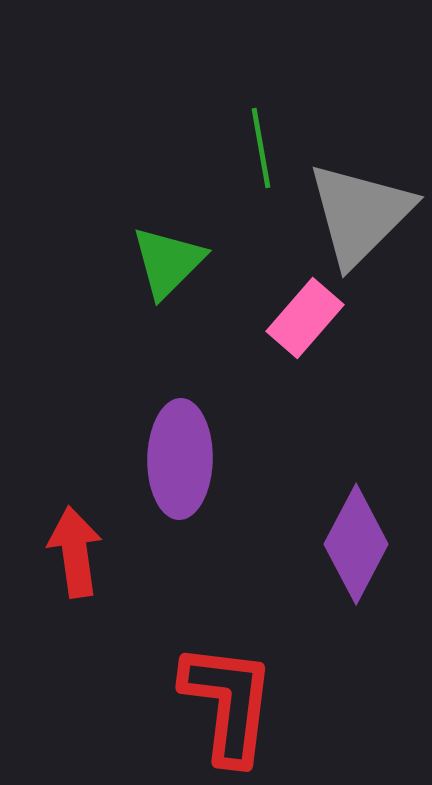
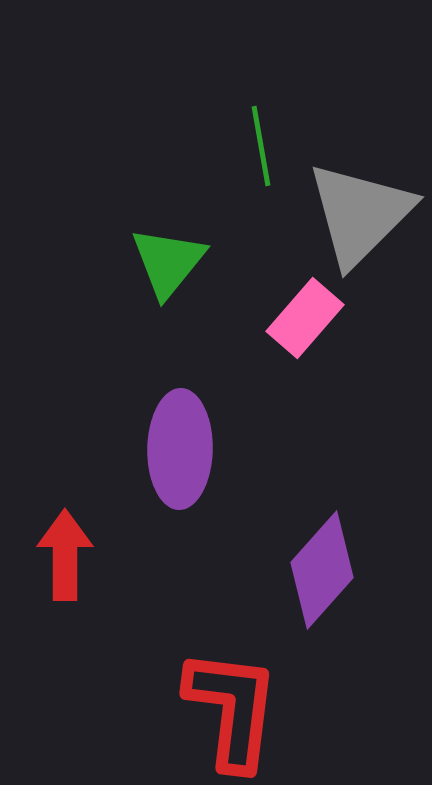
green line: moved 2 px up
green triangle: rotated 6 degrees counterclockwise
purple ellipse: moved 10 px up
purple diamond: moved 34 px left, 26 px down; rotated 14 degrees clockwise
red arrow: moved 10 px left, 3 px down; rotated 8 degrees clockwise
red L-shape: moved 4 px right, 6 px down
